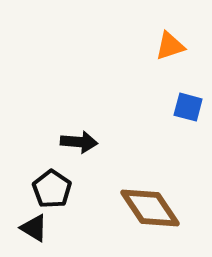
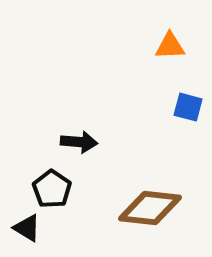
orange triangle: rotated 16 degrees clockwise
brown diamond: rotated 50 degrees counterclockwise
black triangle: moved 7 px left
